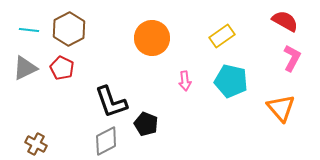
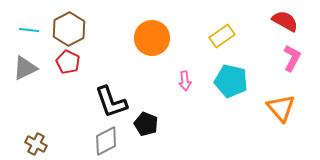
red pentagon: moved 6 px right, 6 px up
